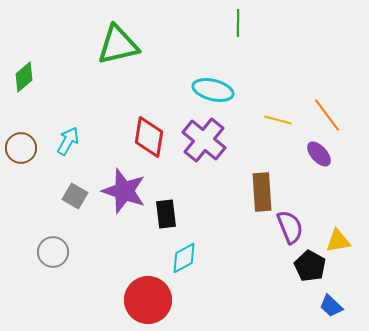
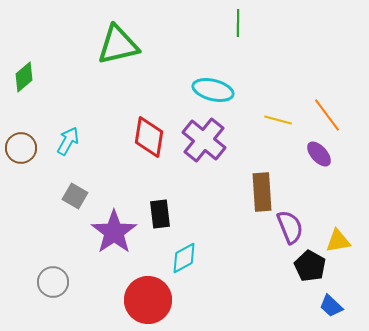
purple star: moved 10 px left, 41 px down; rotated 18 degrees clockwise
black rectangle: moved 6 px left
gray circle: moved 30 px down
